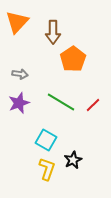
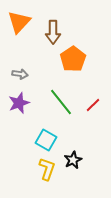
orange triangle: moved 2 px right
green line: rotated 20 degrees clockwise
